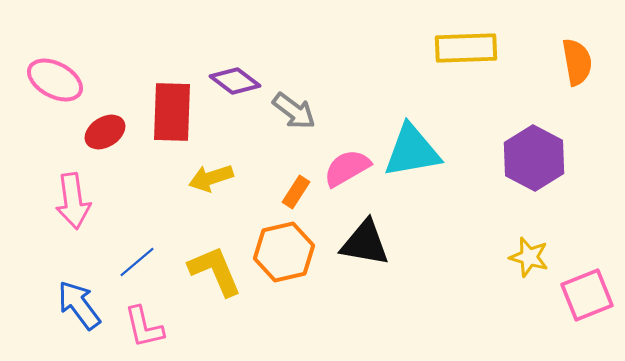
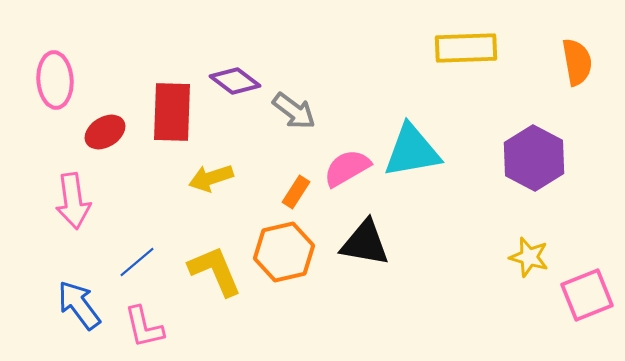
pink ellipse: rotated 58 degrees clockwise
